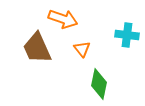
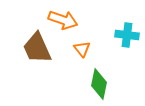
orange arrow: moved 1 px down
